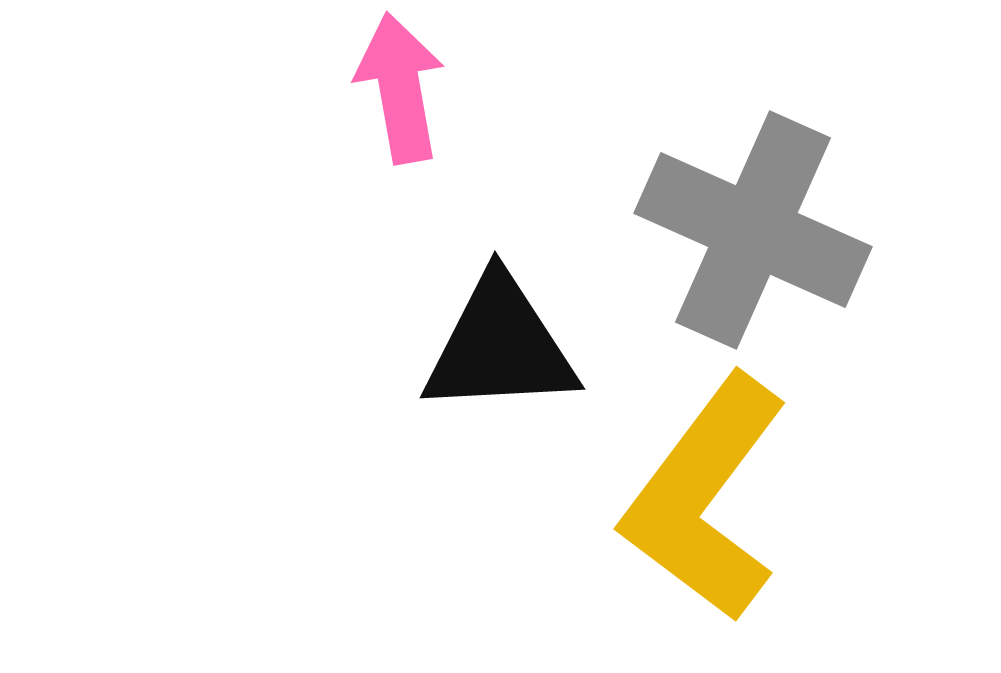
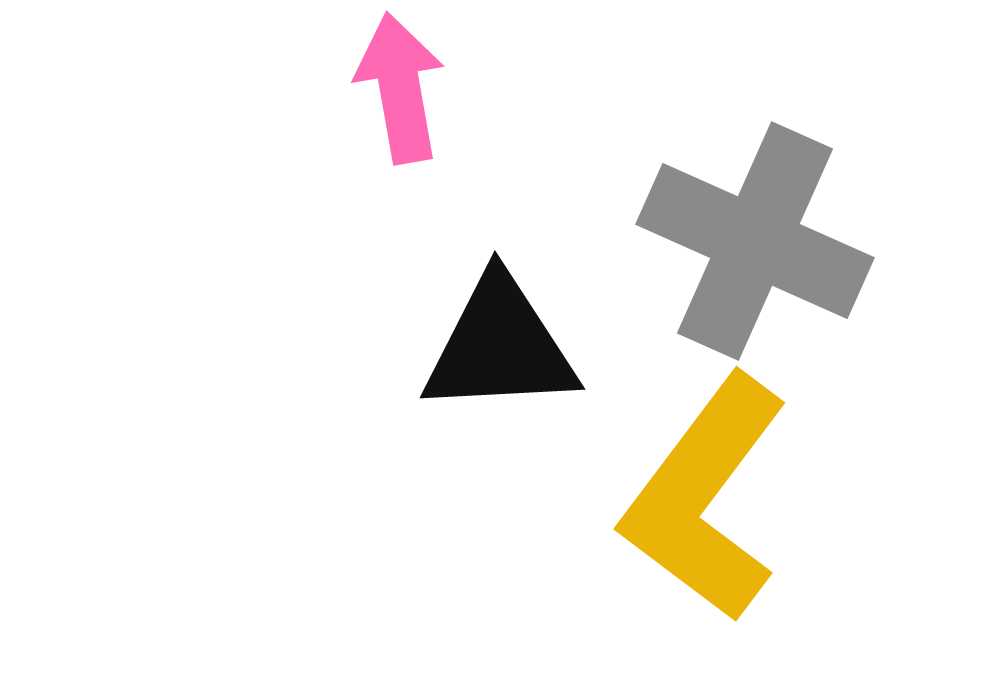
gray cross: moved 2 px right, 11 px down
